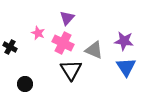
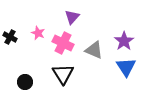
purple triangle: moved 5 px right, 1 px up
purple star: rotated 30 degrees clockwise
black cross: moved 10 px up
black triangle: moved 8 px left, 4 px down
black circle: moved 2 px up
